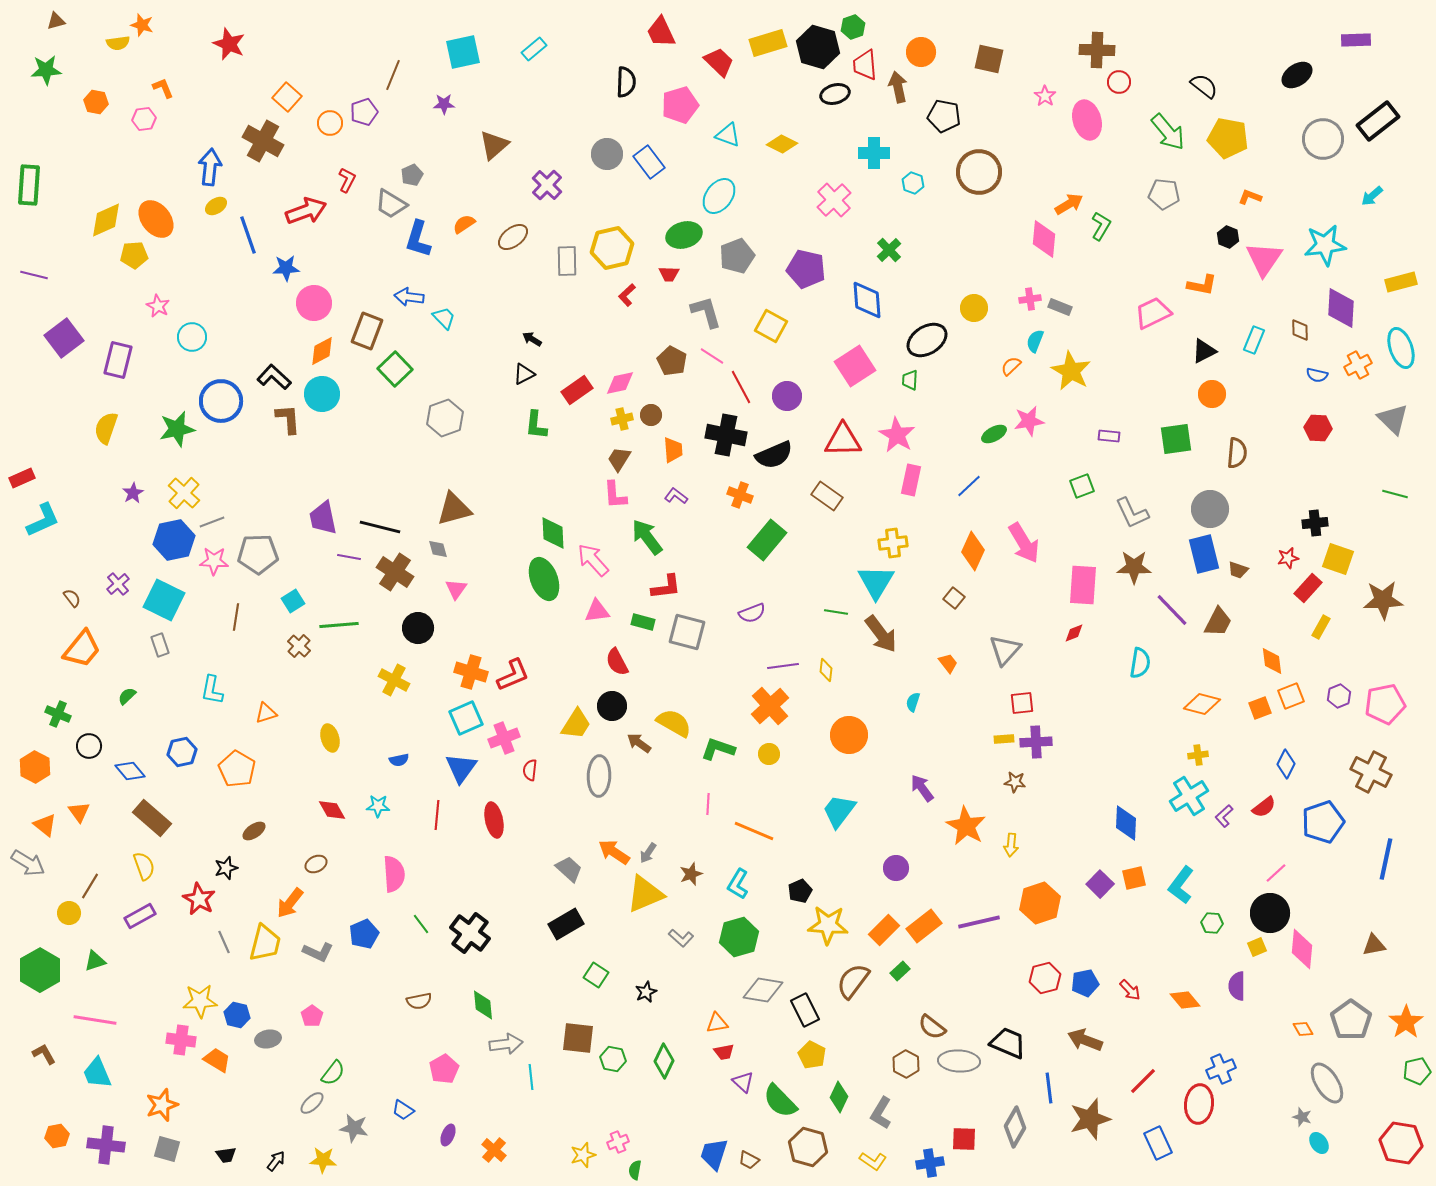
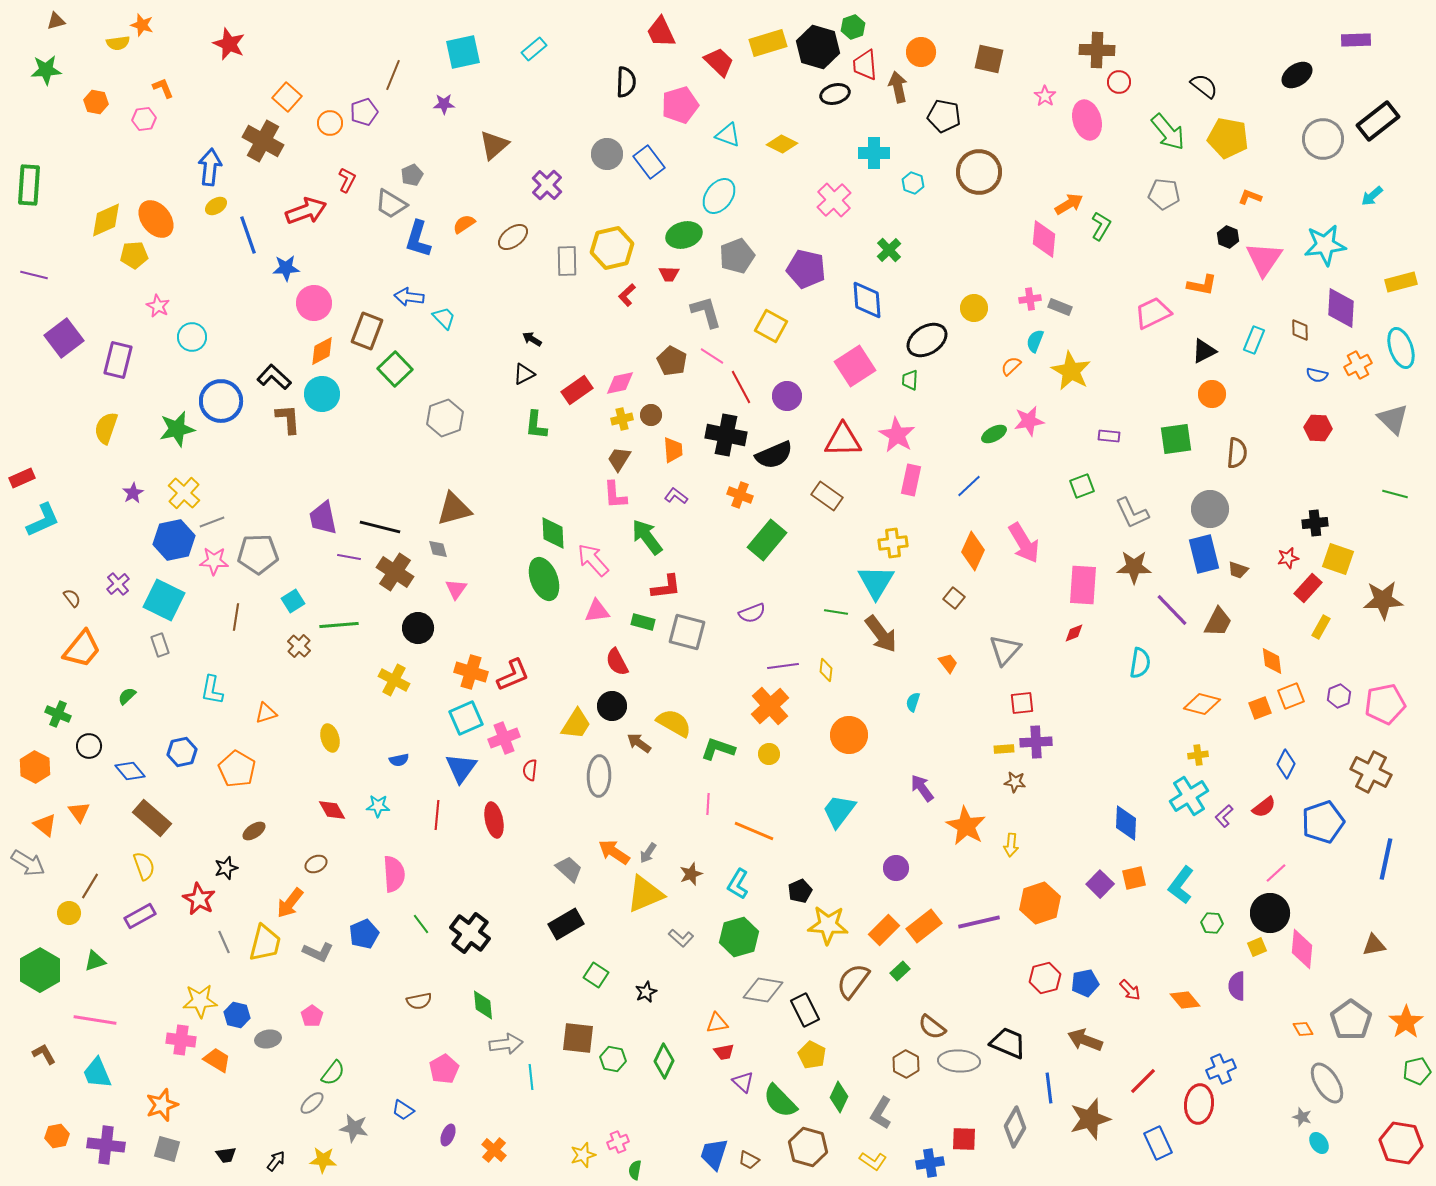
yellow rectangle at (1004, 739): moved 10 px down
